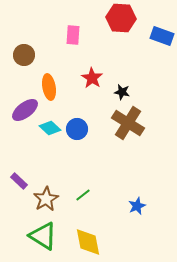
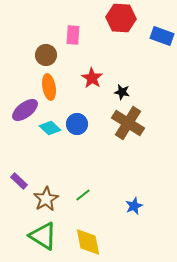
brown circle: moved 22 px right
blue circle: moved 5 px up
blue star: moved 3 px left
